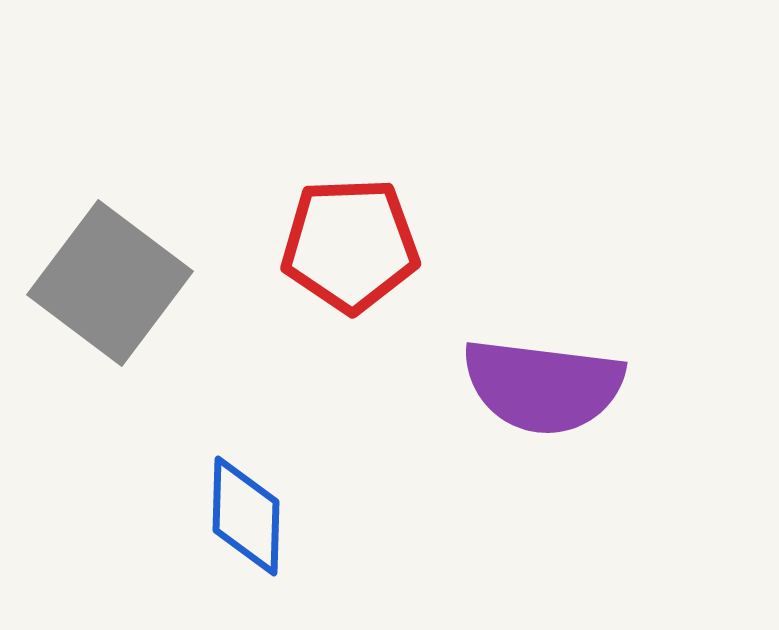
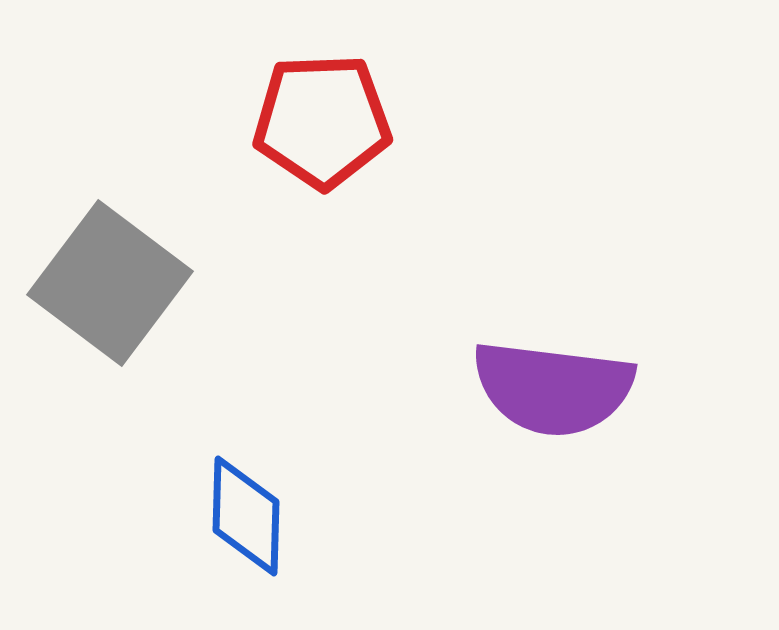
red pentagon: moved 28 px left, 124 px up
purple semicircle: moved 10 px right, 2 px down
